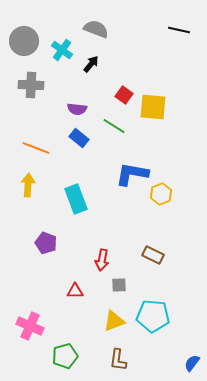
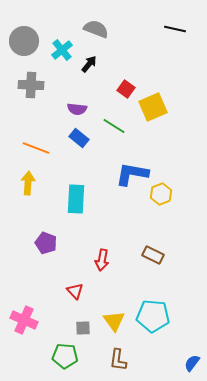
black line: moved 4 px left, 1 px up
cyan cross: rotated 15 degrees clockwise
black arrow: moved 2 px left
red square: moved 2 px right, 6 px up
yellow square: rotated 28 degrees counterclockwise
yellow arrow: moved 2 px up
cyan rectangle: rotated 24 degrees clockwise
gray square: moved 36 px left, 43 px down
red triangle: rotated 48 degrees clockwise
yellow triangle: rotated 45 degrees counterclockwise
pink cross: moved 6 px left, 6 px up
green pentagon: rotated 20 degrees clockwise
